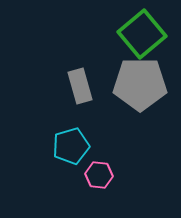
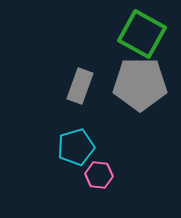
green square: rotated 21 degrees counterclockwise
gray rectangle: rotated 36 degrees clockwise
cyan pentagon: moved 5 px right, 1 px down
